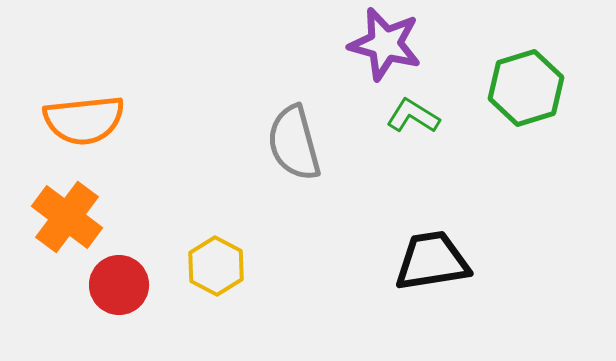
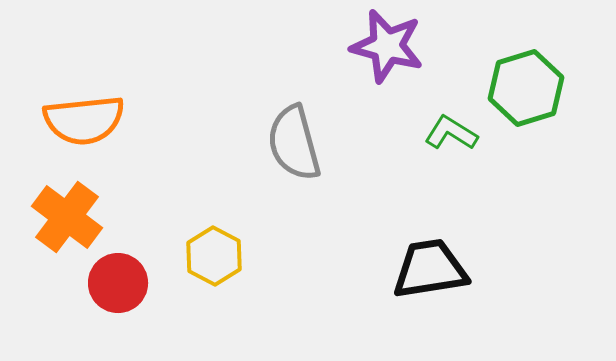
purple star: moved 2 px right, 2 px down
green L-shape: moved 38 px right, 17 px down
black trapezoid: moved 2 px left, 8 px down
yellow hexagon: moved 2 px left, 10 px up
red circle: moved 1 px left, 2 px up
